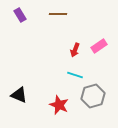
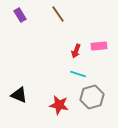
brown line: rotated 54 degrees clockwise
pink rectangle: rotated 28 degrees clockwise
red arrow: moved 1 px right, 1 px down
cyan line: moved 3 px right, 1 px up
gray hexagon: moved 1 px left, 1 px down
red star: rotated 12 degrees counterclockwise
